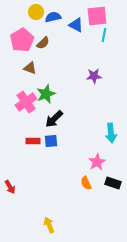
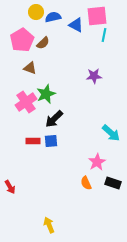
cyan arrow: rotated 42 degrees counterclockwise
